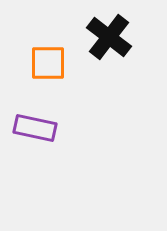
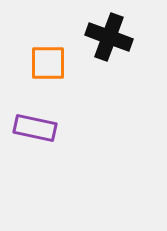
black cross: rotated 18 degrees counterclockwise
